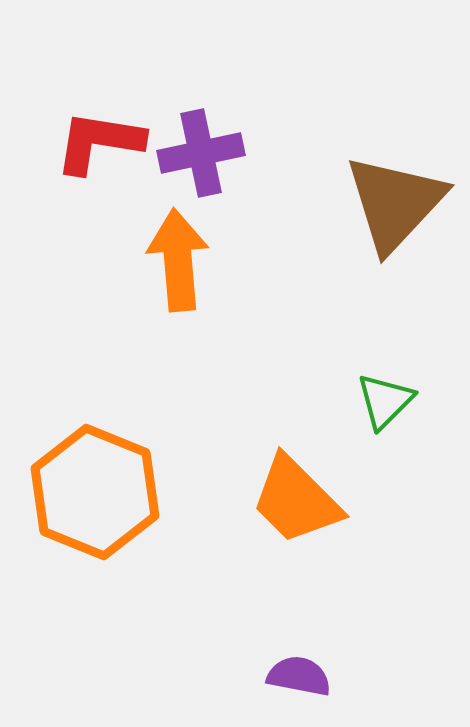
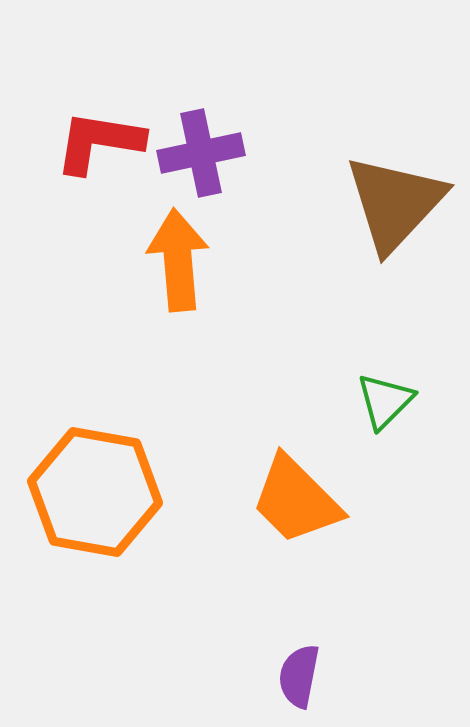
orange hexagon: rotated 12 degrees counterclockwise
purple semicircle: rotated 90 degrees counterclockwise
